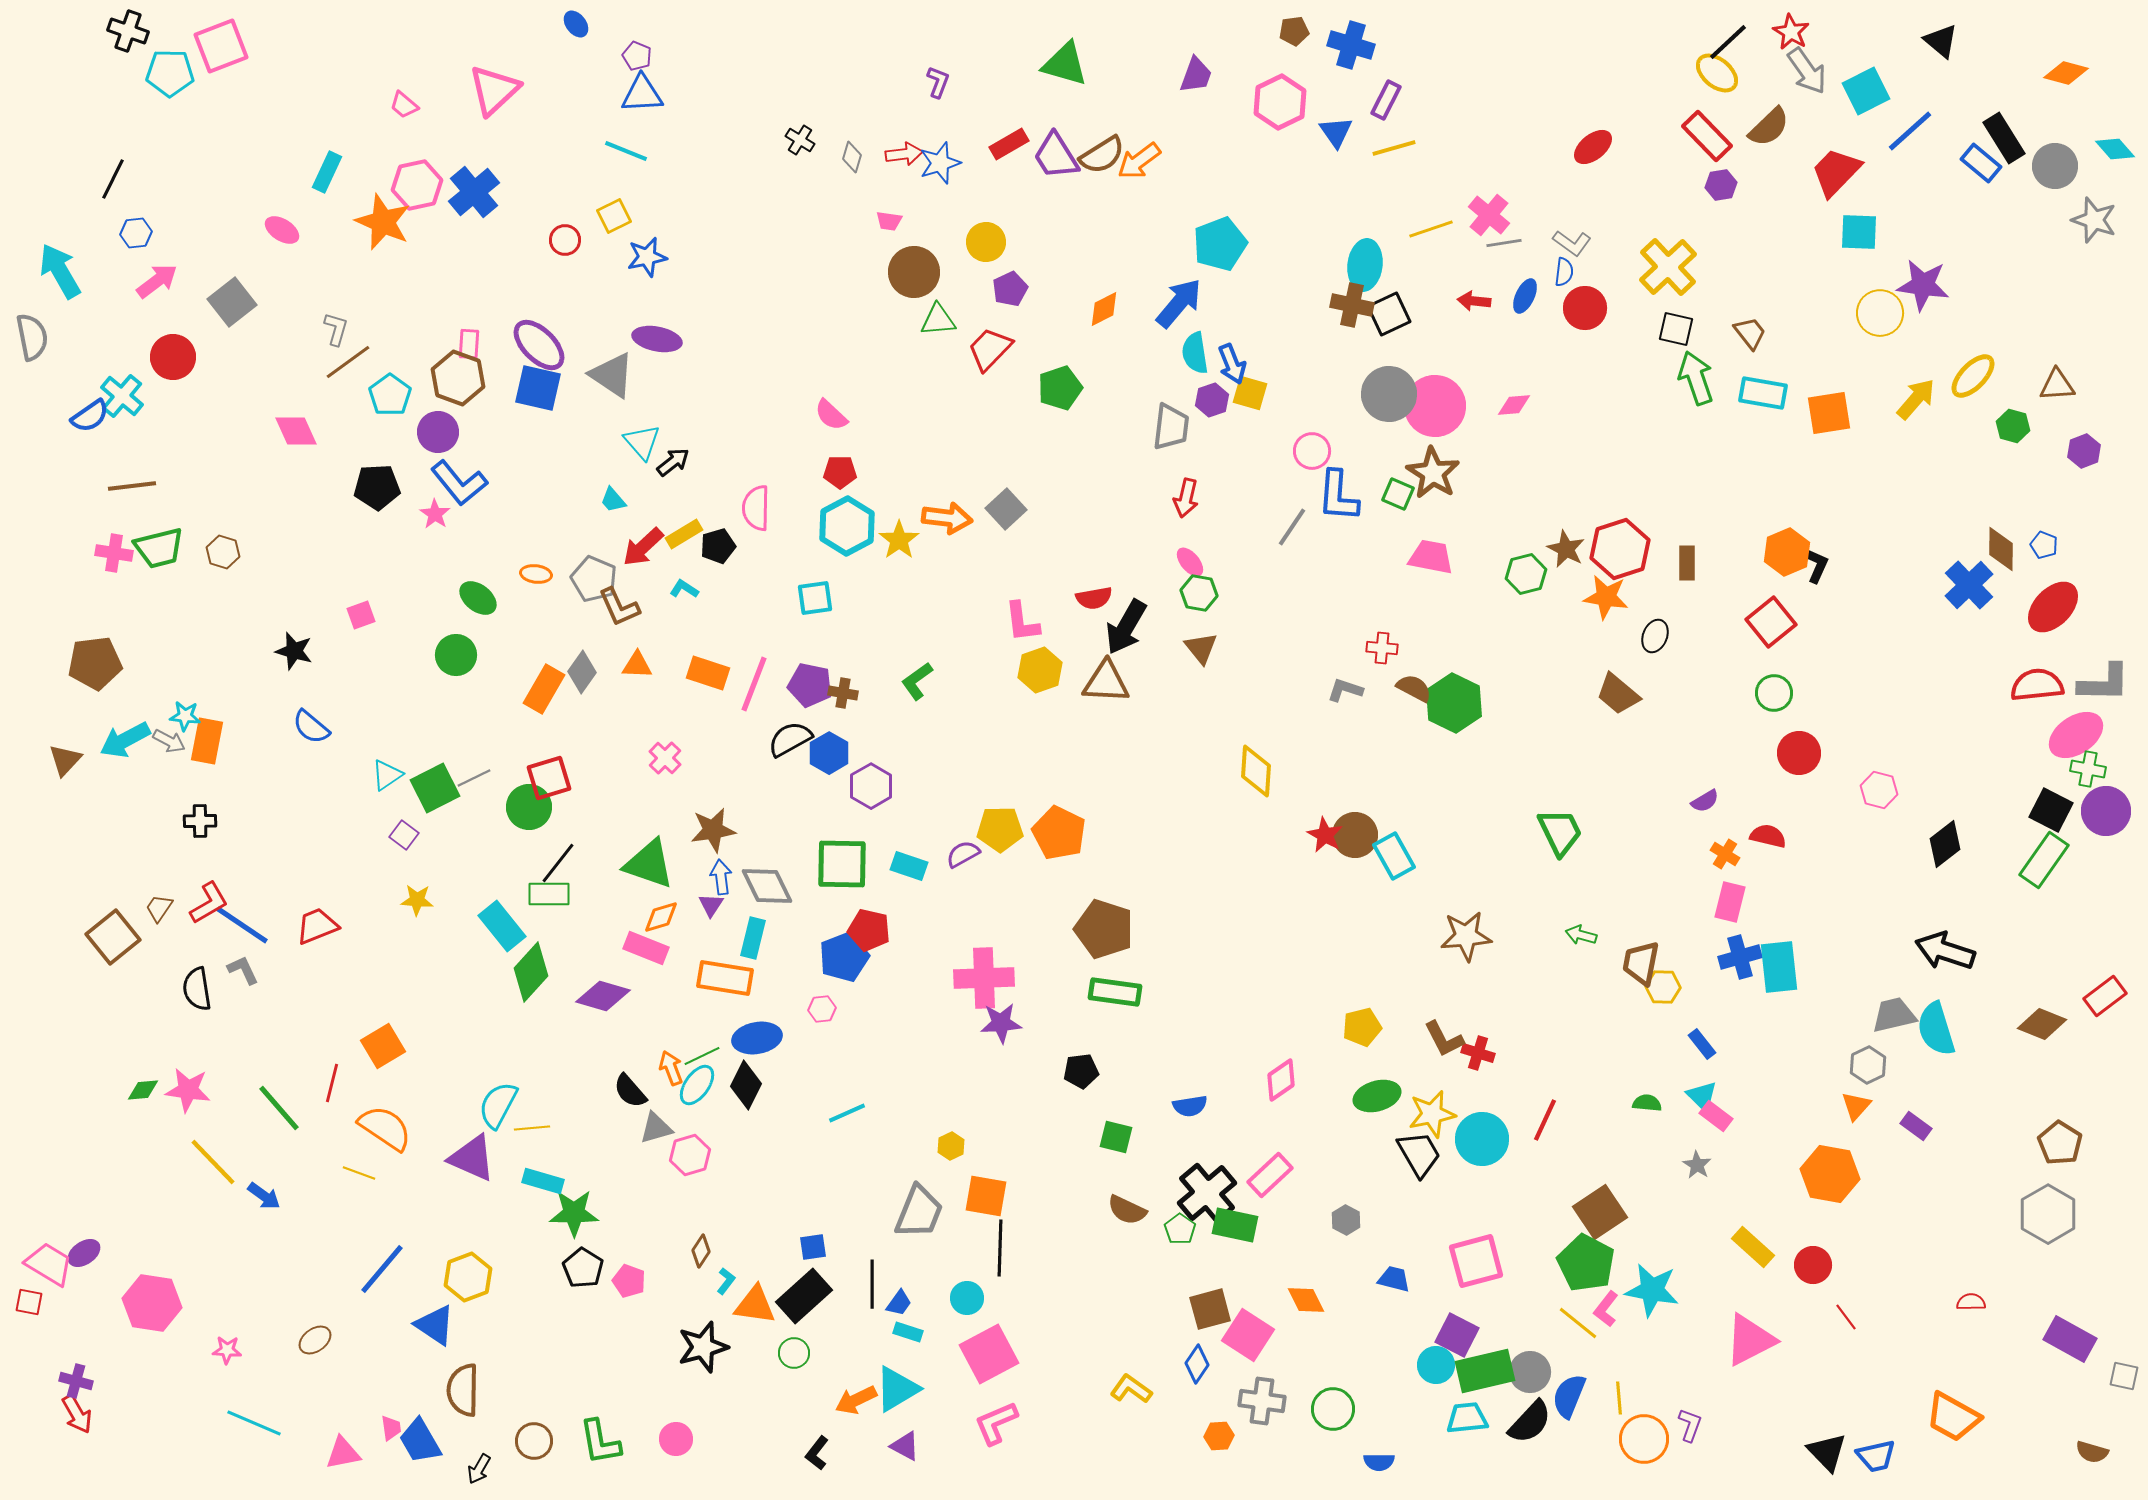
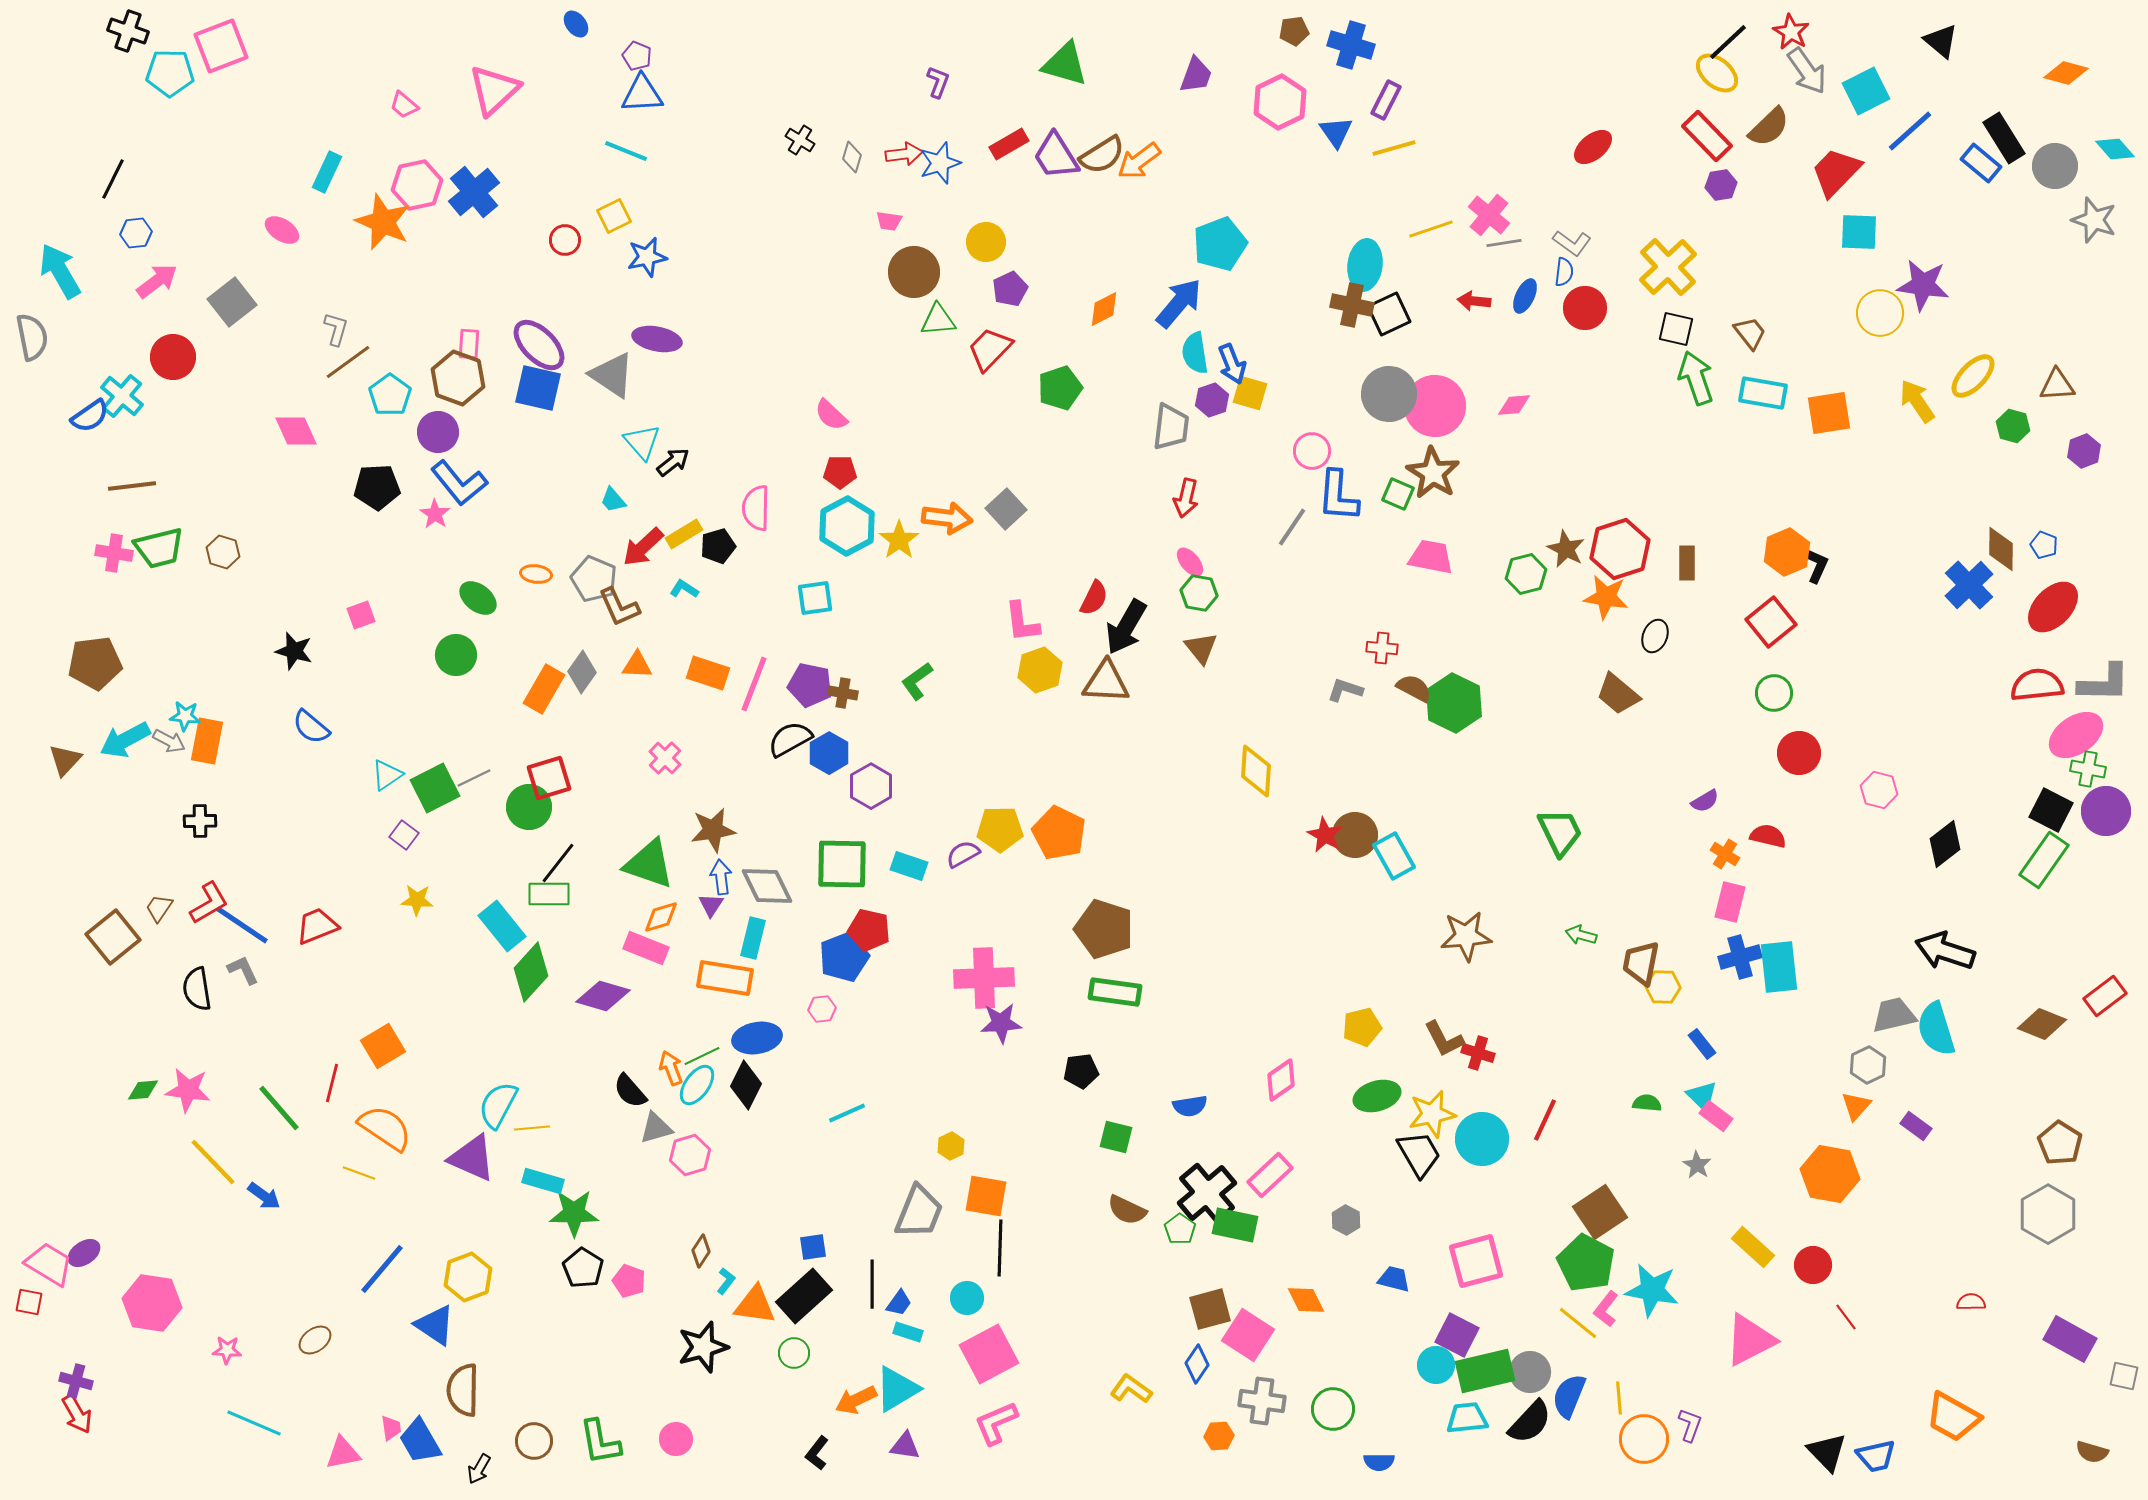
yellow arrow at (1916, 399): moved 1 px right, 2 px down; rotated 75 degrees counterclockwise
red semicircle at (1094, 598): rotated 54 degrees counterclockwise
purple triangle at (905, 1446): rotated 20 degrees counterclockwise
